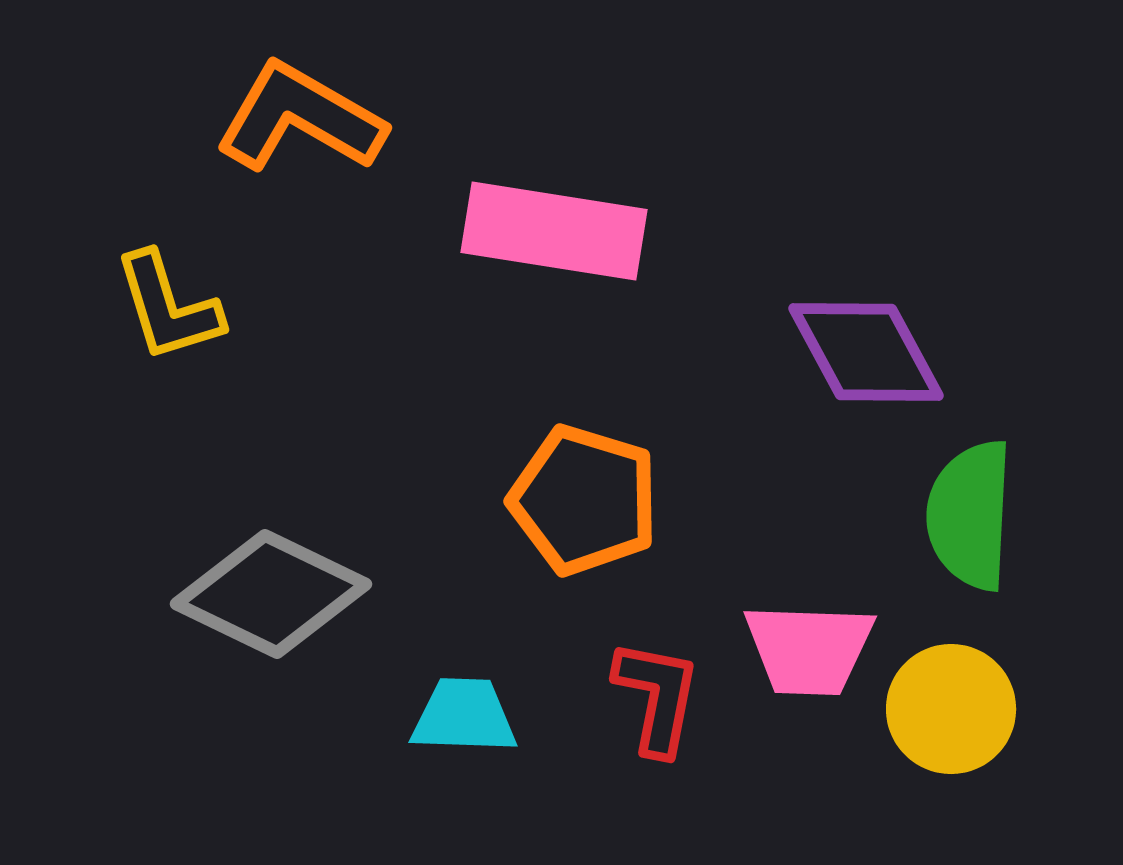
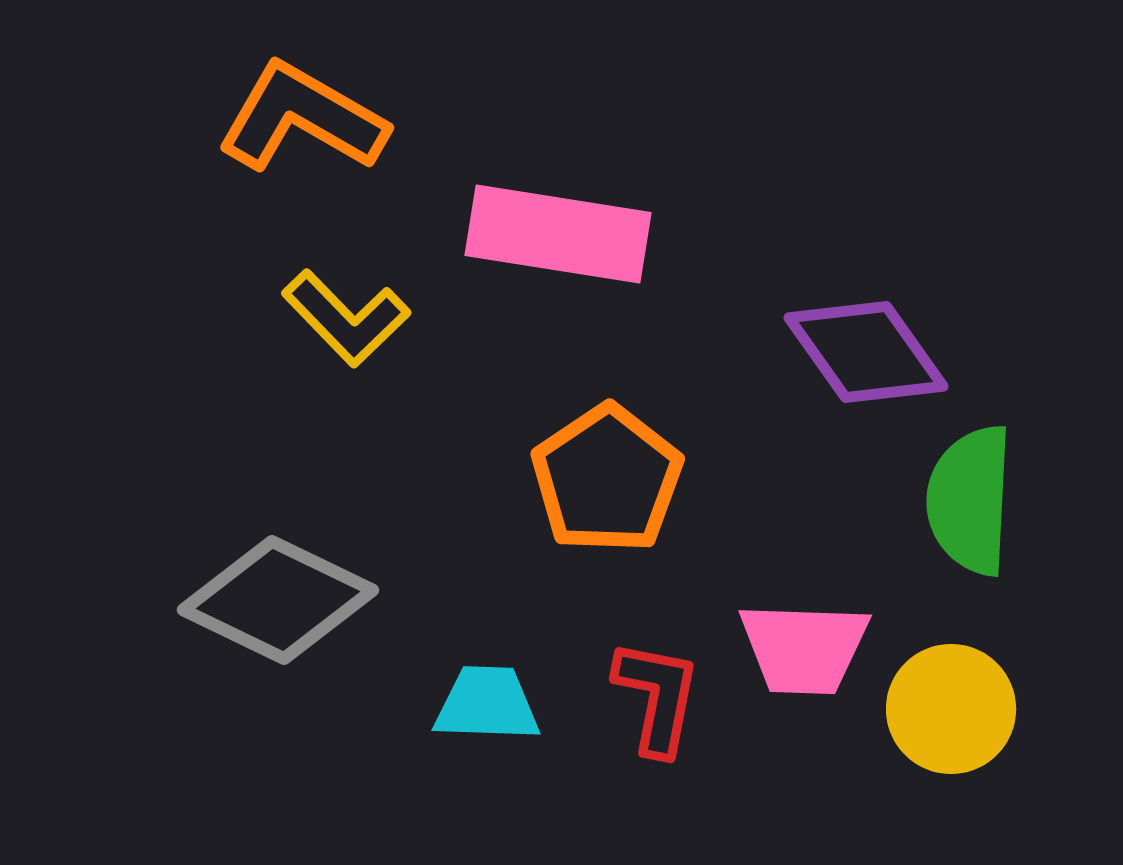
orange L-shape: moved 2 px right
pink rectangle: moved 4 px right, 3 px down
yellow L-shape: moved 178 px right, 11 px down; rotated 27 degrees counterclockwise
purple diamond: rotated 7 degrees counterclockwise
orange pentagon: moved 23 px right, 21 px up; rotated 21 degrees clockwise
green semicircle: moved 15 px up
gray diamond: moved 7 px right, 6 px down
pink trapezoid: moved 5 px left, 1 px up
cyan trapezoid: moved 23 px right, 12 px up
